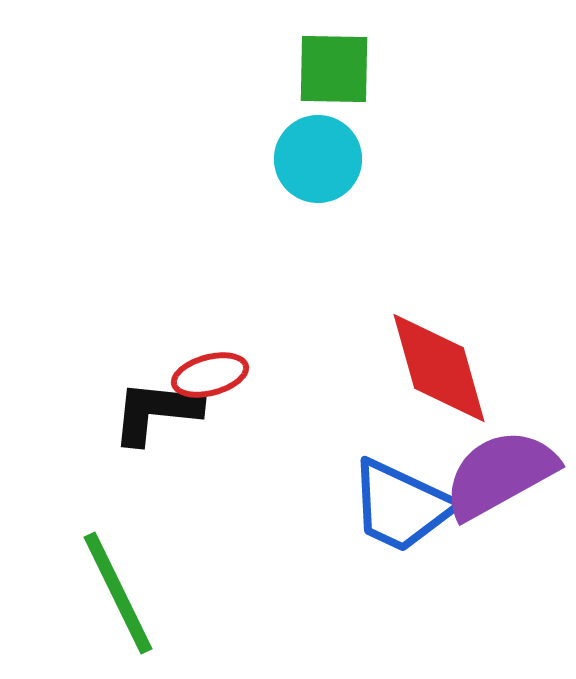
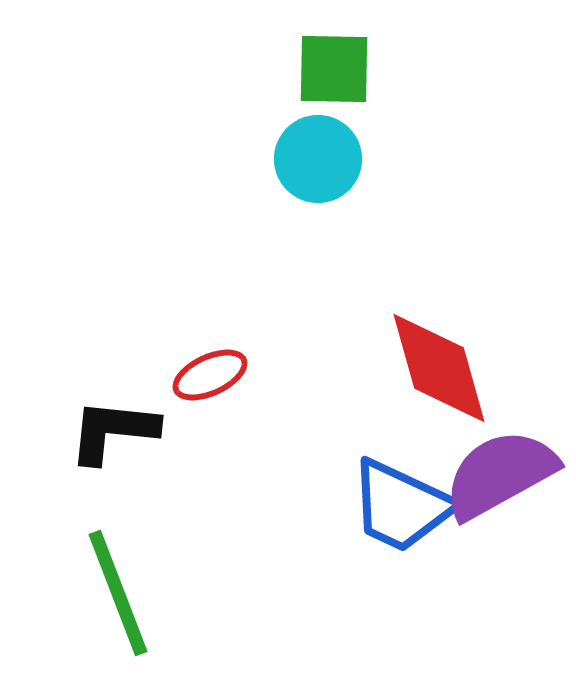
red ellipse: rotated 10 degrees counterclockwise
black L-shape: moved 43 px left, 19 px down
green line: rotated 5 degrees clockwise
